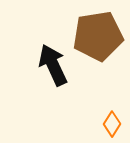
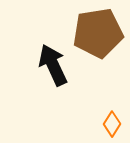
brown pentagon: moved 3 px up
